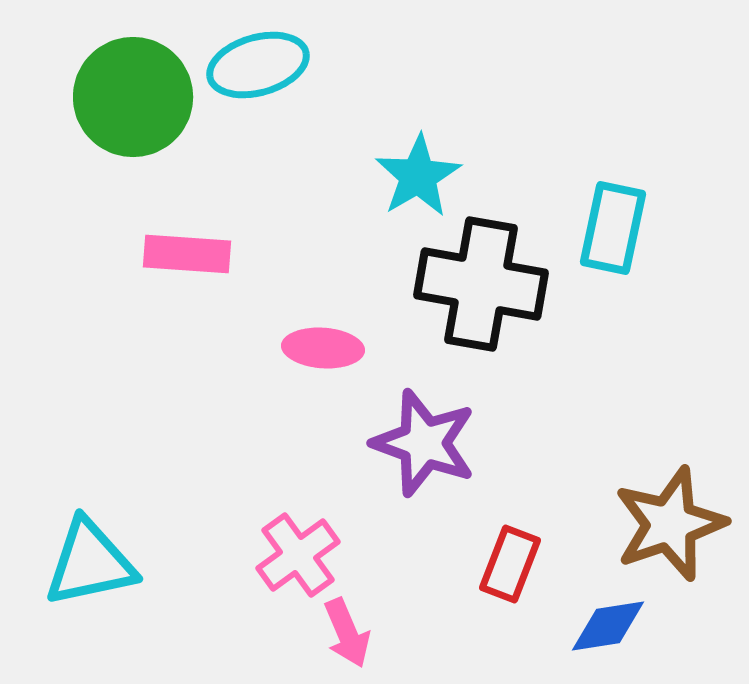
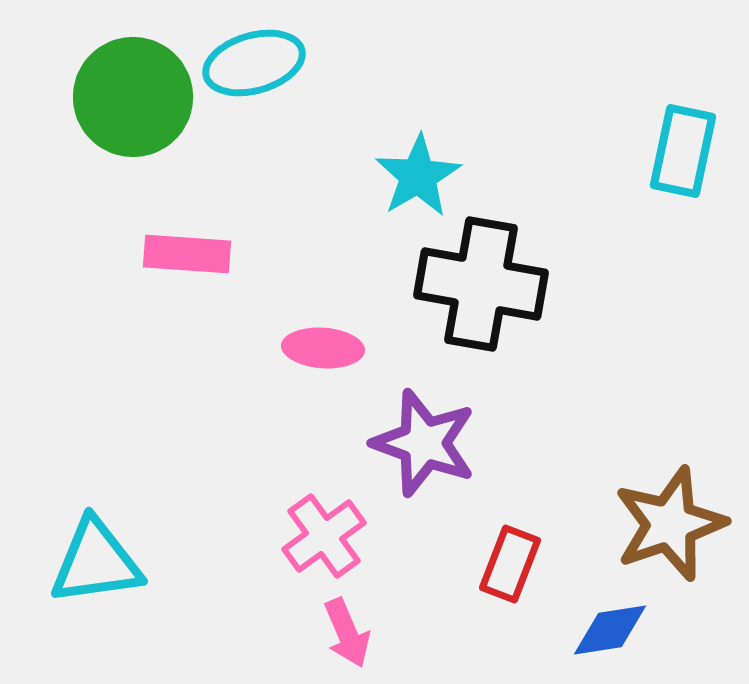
cyan ellipse: moved 4 px left, 2 px up
cyan rectangle: moved 70 px right, 77 px up
pink cross: moved 26 px right, 19 px up
cyan triangle: moved 6 px right, 1 px up; rotated 4 degrees clockwise
blue diamond: moved 2 px right, 4 px down
